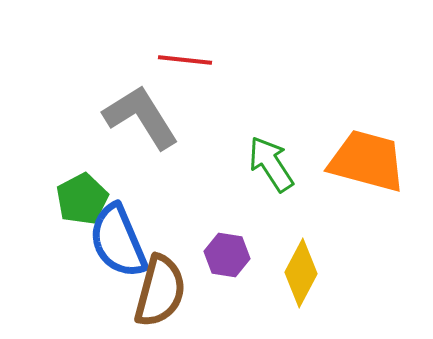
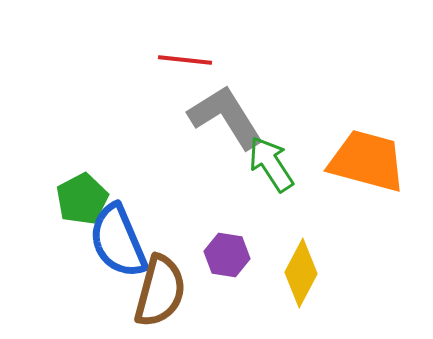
gray L-shape: moved 85 px right
